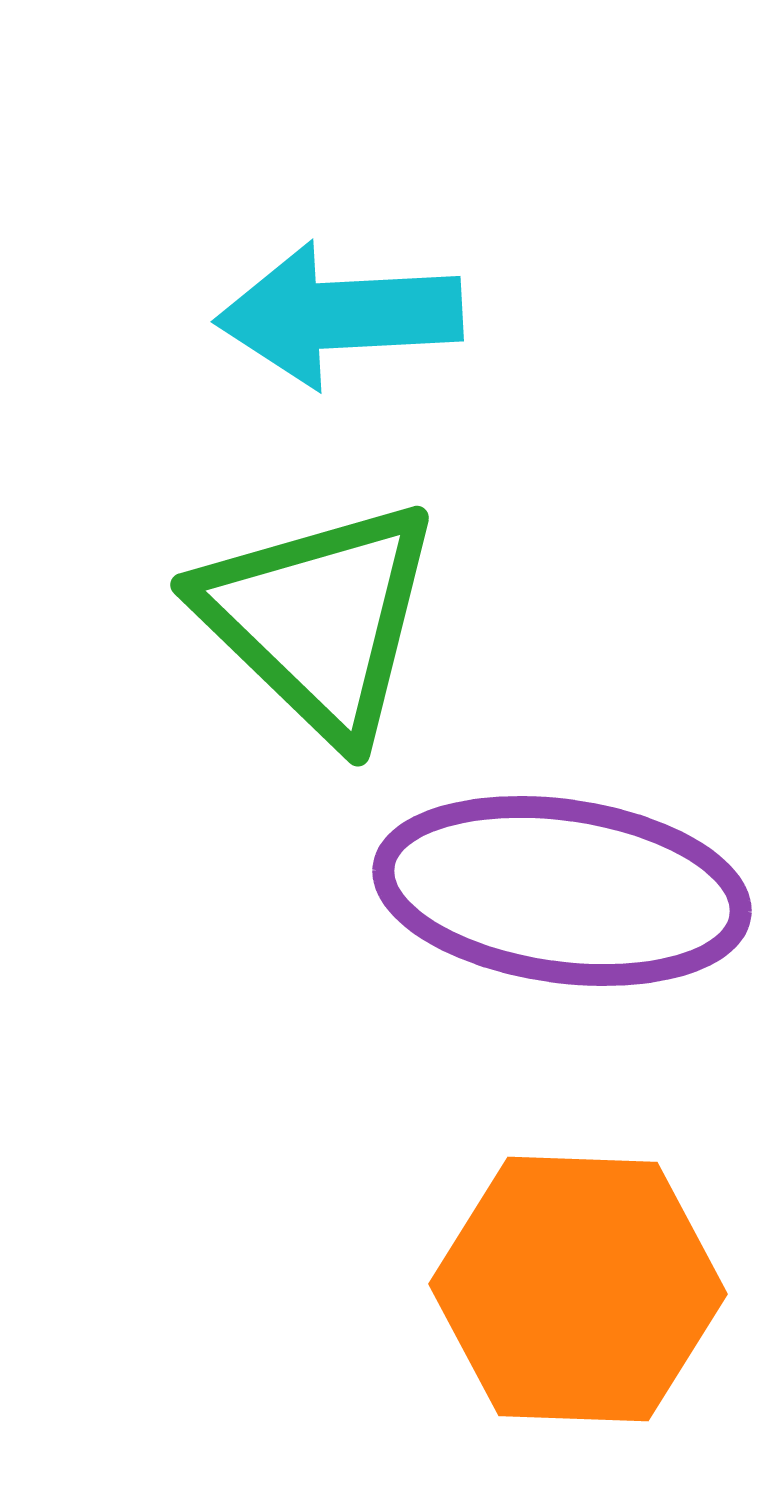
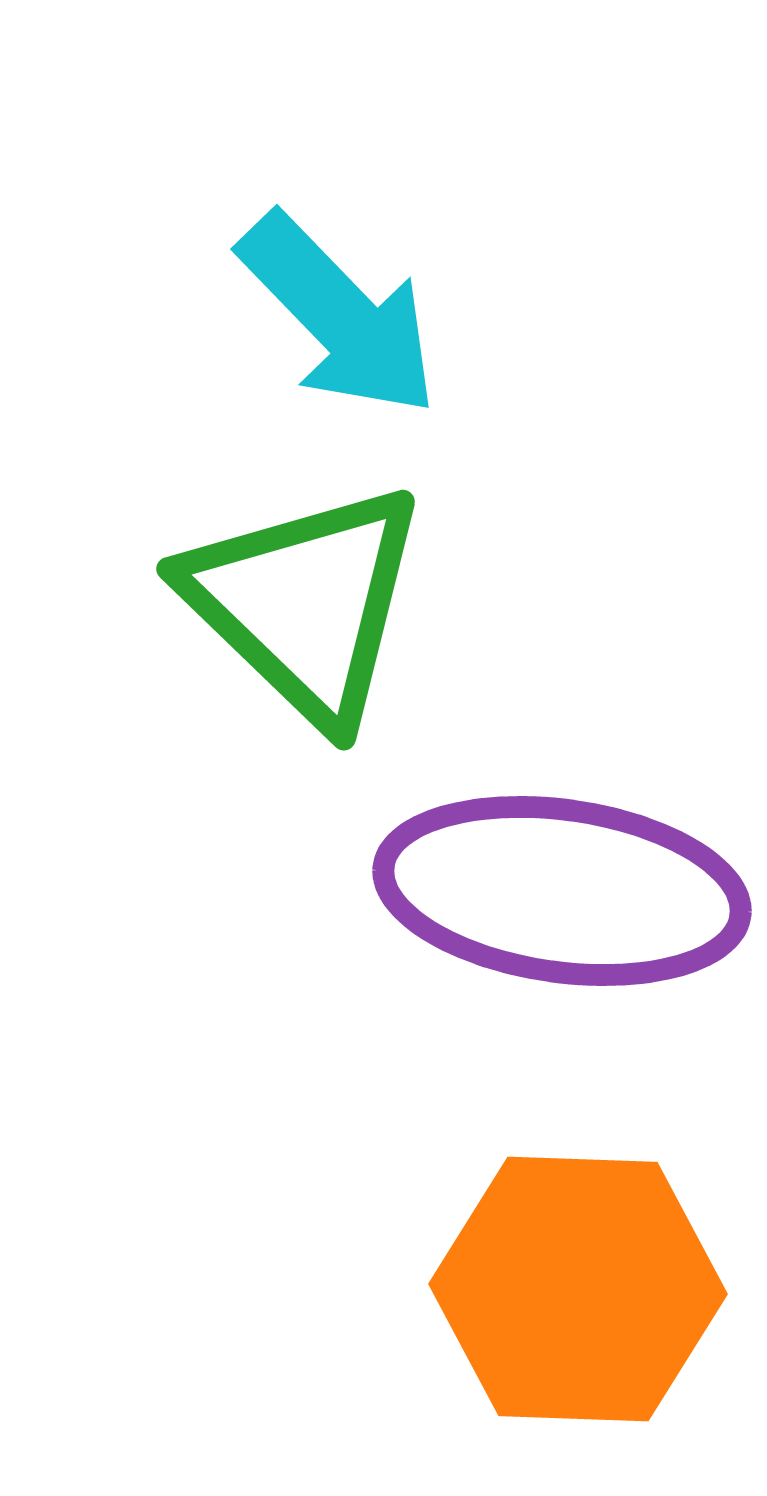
cyan arrow: rotated 131 degrees counterclockwise
green triangle: moved 14 px left, 16 px up
